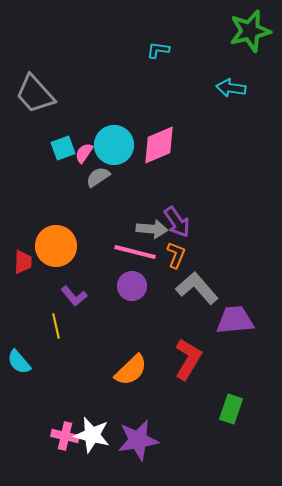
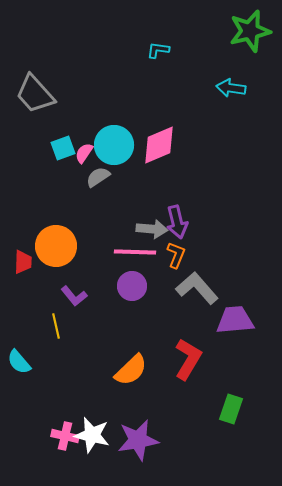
purple arrow: rotated 20 degrees clockwise
pink line: rotated 12 degrees counterclockwise
